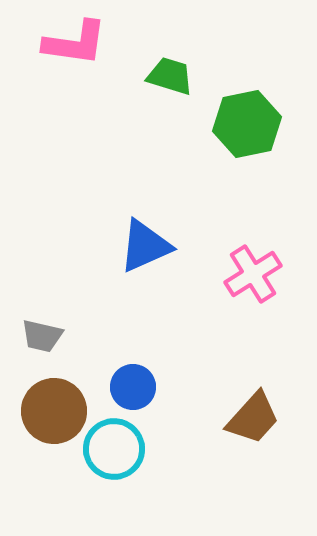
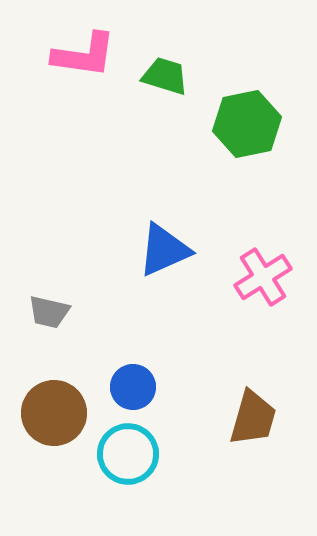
pink L-shape: moved 9 px right, 12 px down
green trapezoid: moved 5 px left
blue triangle: moved 19 px right, 4 px down
pink cross: moved 10 px right, 3 px down
gray trapezoid: moved 7 px right, 24 px up
brown circle: moved 2 px down
brown trapezoid: rotated 26 degrees counterclockwise
cyan circle: moved 14 px right, 5 px down
